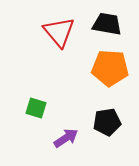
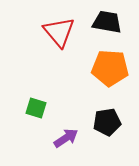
black trapezoid: moved 2 px up
